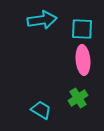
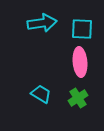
cyan arrow: moved 3 px down
pink ellipse: moved 3 px left, 2 px down
cyan trapezoid: moved 16 px up
